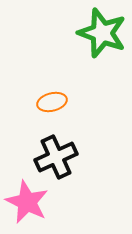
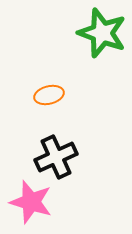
orange ellipse: moved 3 px left, 7 px up
pink star: moved 4 px right; rotated 9 degrees counterclockwise
